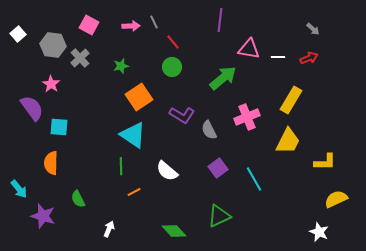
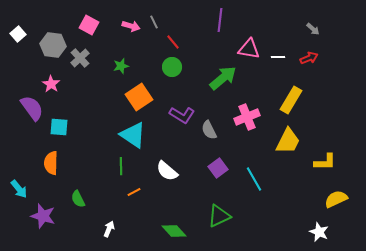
pink arrow: rotated 18 degrees clockwise
